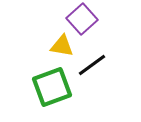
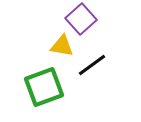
purple square: moved 1 px left
green square: moved 8 px left
